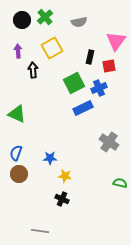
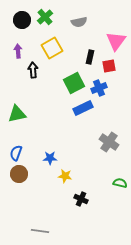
green triangle: rotated 36 degrees counterclockwise
black cross: moved 19 px right
